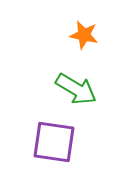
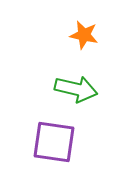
green arrow: rotated 18 degrees counterclockwise
